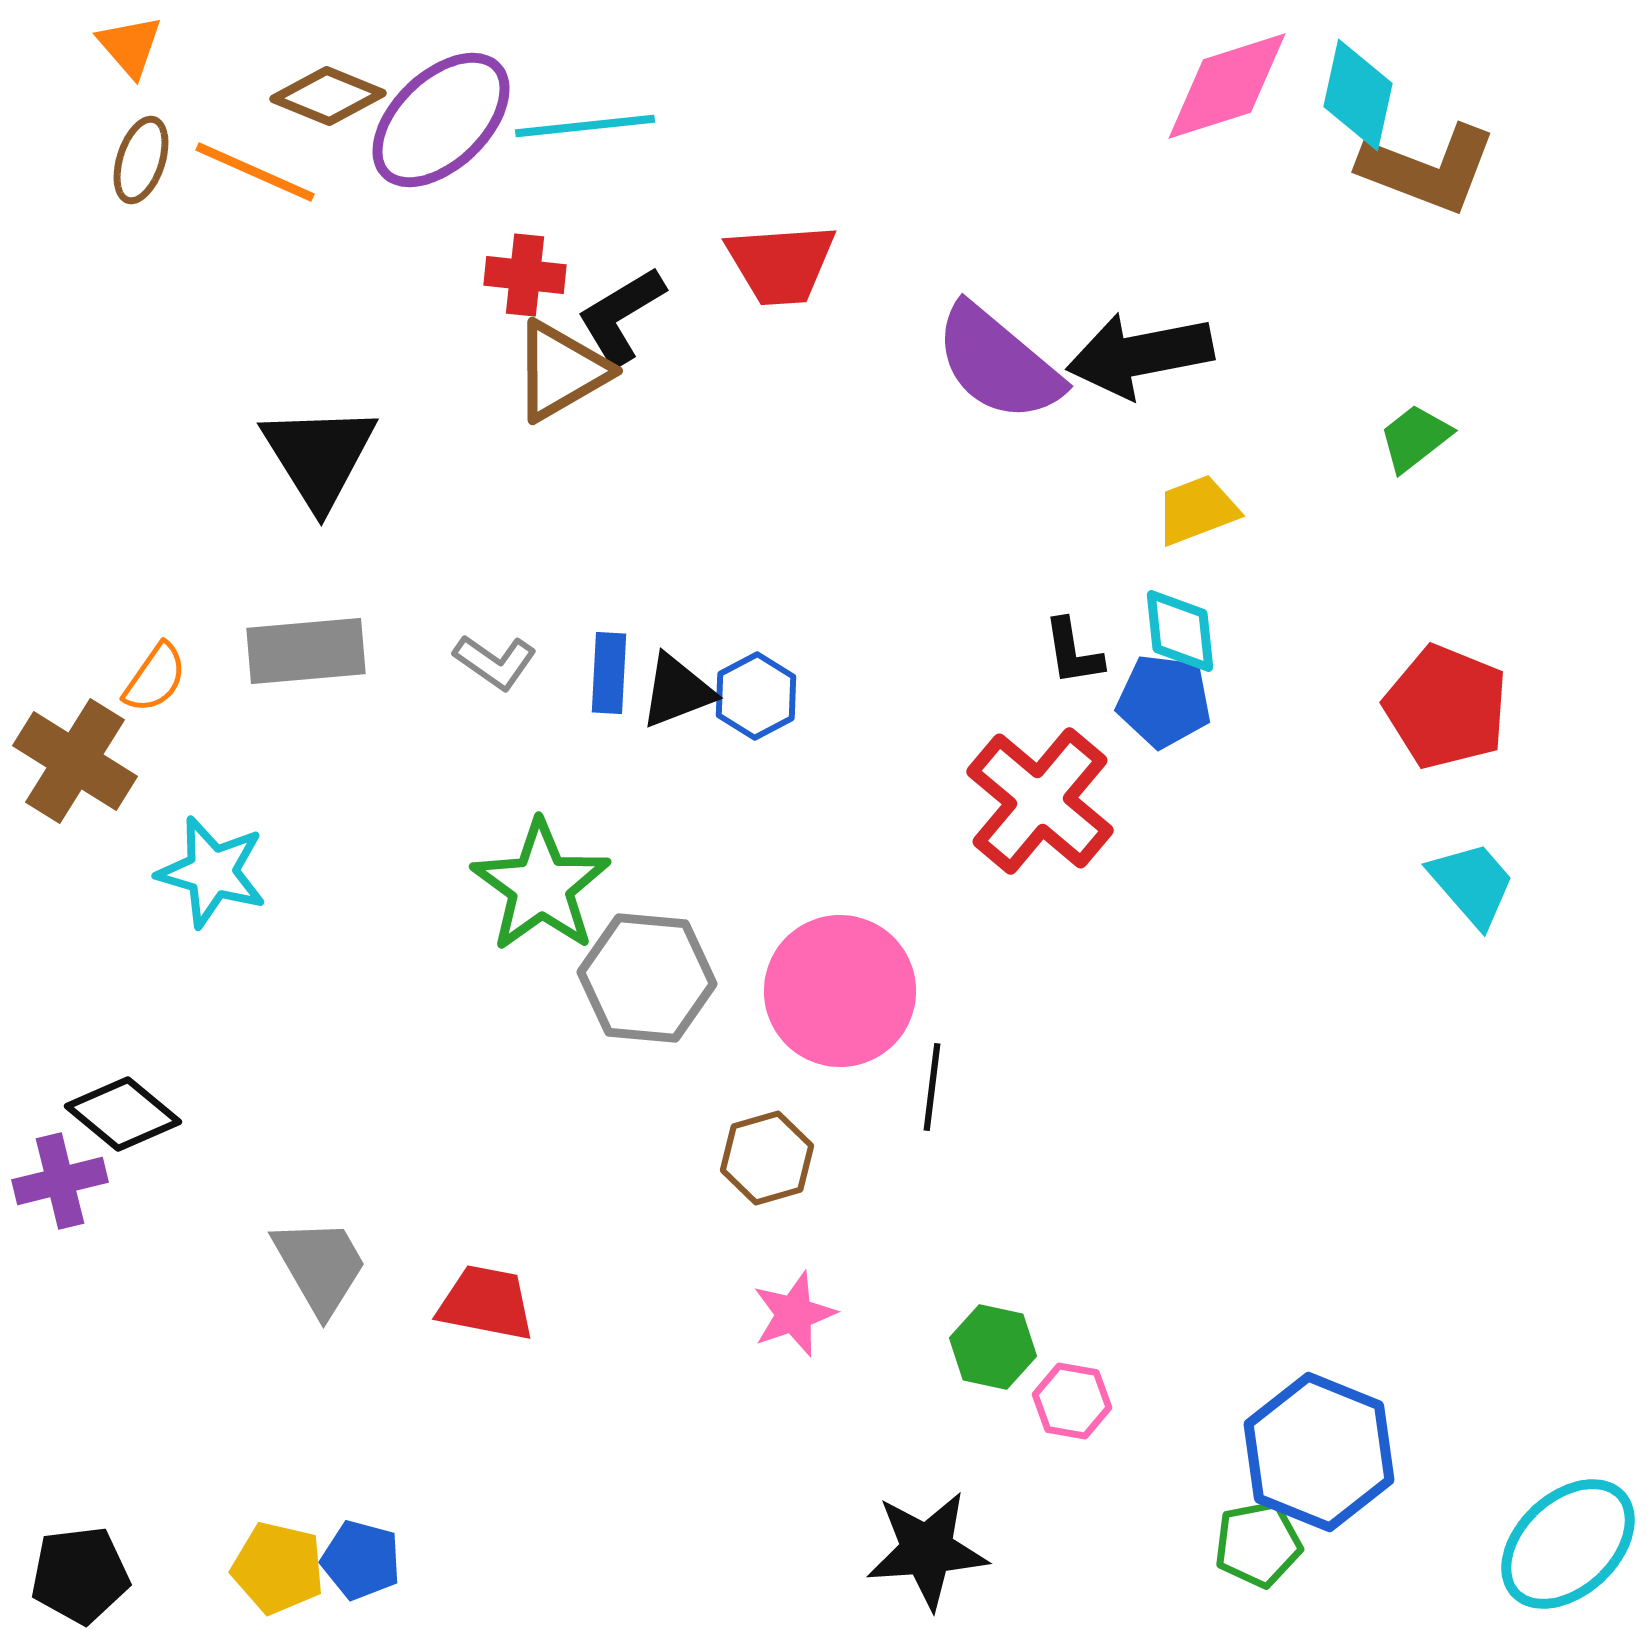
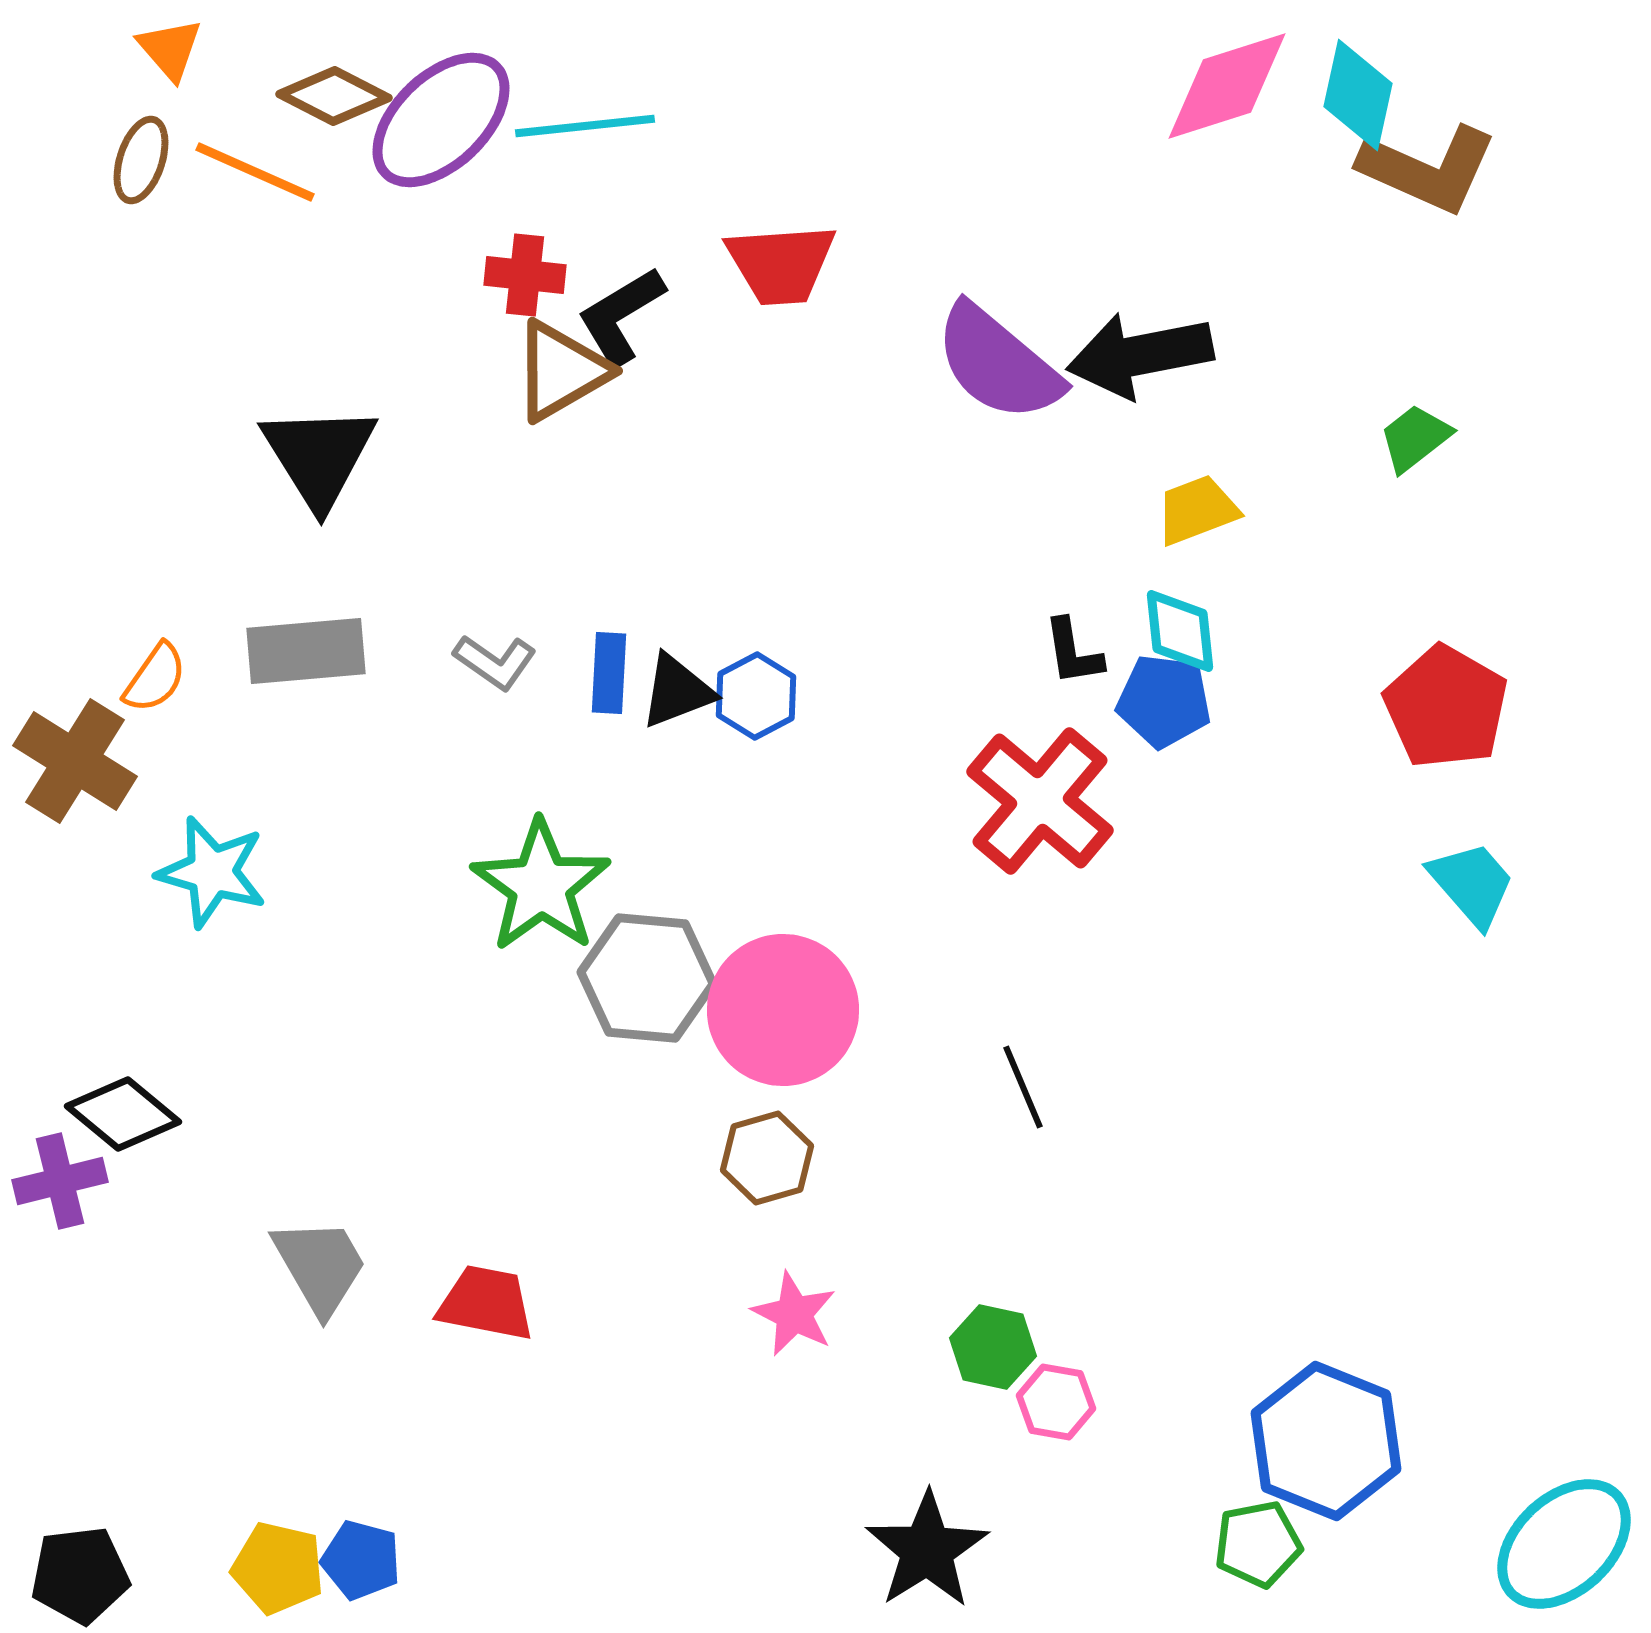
orange triangle at (130, 46): moved 40 px right, 3 px down
brown diamond at (328, 96): moved 6 px right; rotated 5 degrees clockwise
brown L-shape at (1428, 169): rotated 3 degrees clockwise
red pentagon at (1446, 707): rotated 8 degrees clockwise
pink circle at (840, 991): moved 57 px left, 19 px down
black line at (932, 1087): moved 91 px right; rotated 30 degrees counterclockwise
pink star at (794, 1314): rotated 26 degrees counterclockwise
pink hexagon at (1072, 1401): moved 16 px left, 1 px down
blue hexagon at (1319, 1452): moved 7 px right, 11 px up
cyan ellipse at (1568, 1544): moved 4 px left
black star at (927, 1550): rotated 28 degrees counterclockwise
